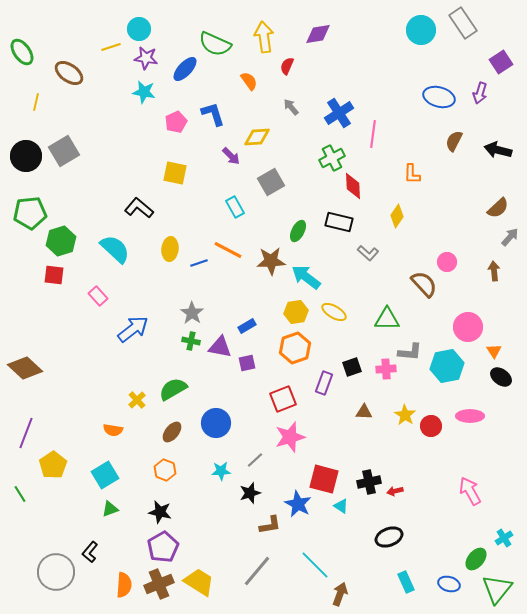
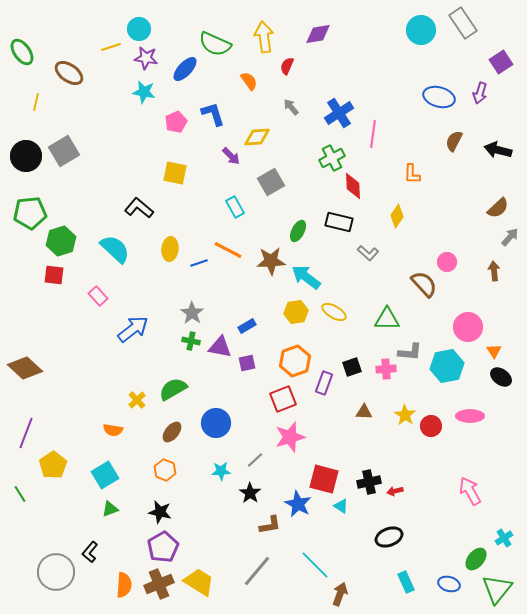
orange hexagon at (295, 348): moved 13 px down
black star at (250, 493): rotated 20 degrees counterclockwise
